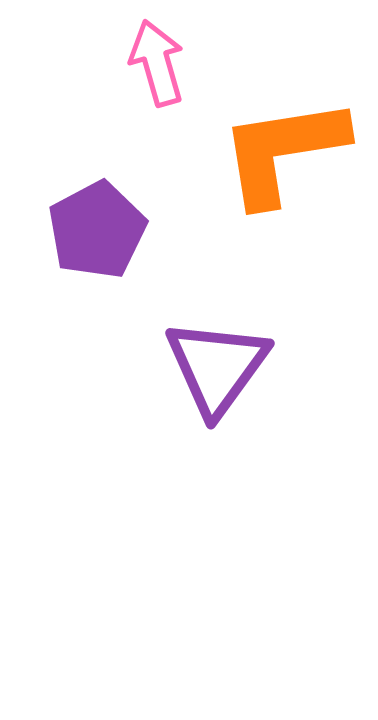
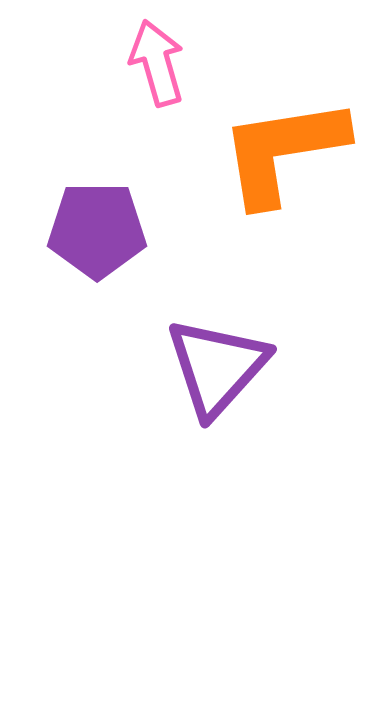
purple pentagon: rotated 28 degrees clockwise
purple triangle: rotated 6 degrees clockwise
